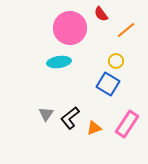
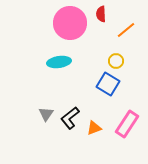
red semicircle: rotated 35 degrees clockwise
pink circle: moved 5 px up
